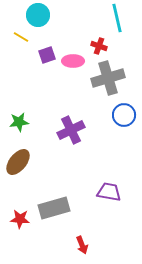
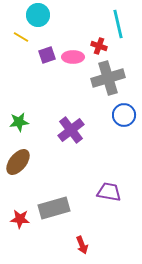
cyan line: moved 1 px right, 6 px down
pink ellipse: moved 4 px up
purple cross: rotated 12 degrees counterclockwise
